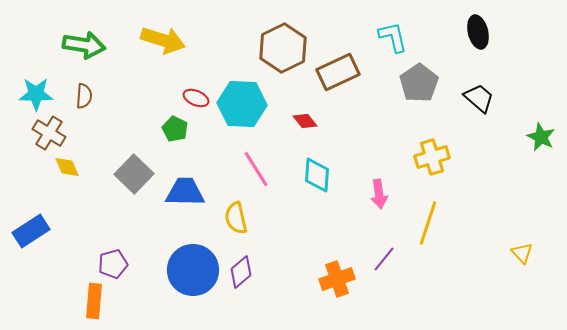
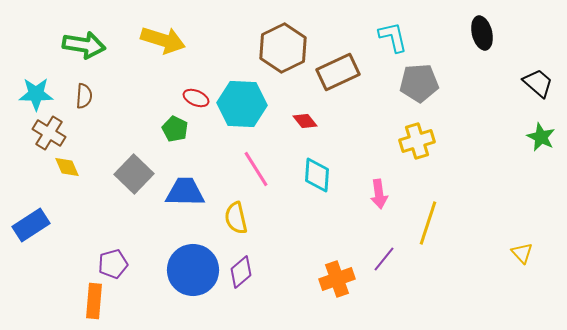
black ellipse: moved 4 px right, 1 px down
gray pentagon: rotated 30 degrees clockwise
black trapezoid: moved 59 px right, 15 px up
yellow cross: moved 15 px left, 16 px up
blue rectangle: moved 6 px up
